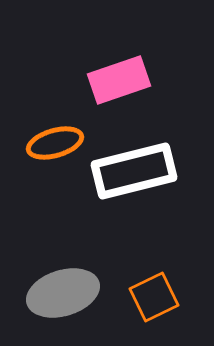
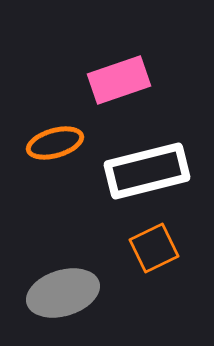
white rectangle: moved 13 px right
orange square: moved 49 px up
